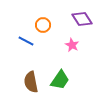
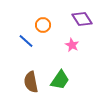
blue line: rotated 14 degrees clockwise
